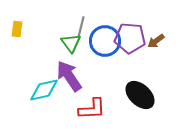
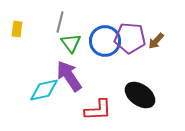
gray line: moved 21 px left, 5 px up
brown arrow: rotated 12 degrees counterclockwise
black ellipse: rotated 8 degrees counterclockwise
red L-shape: moved 6 px right, 1 px down
